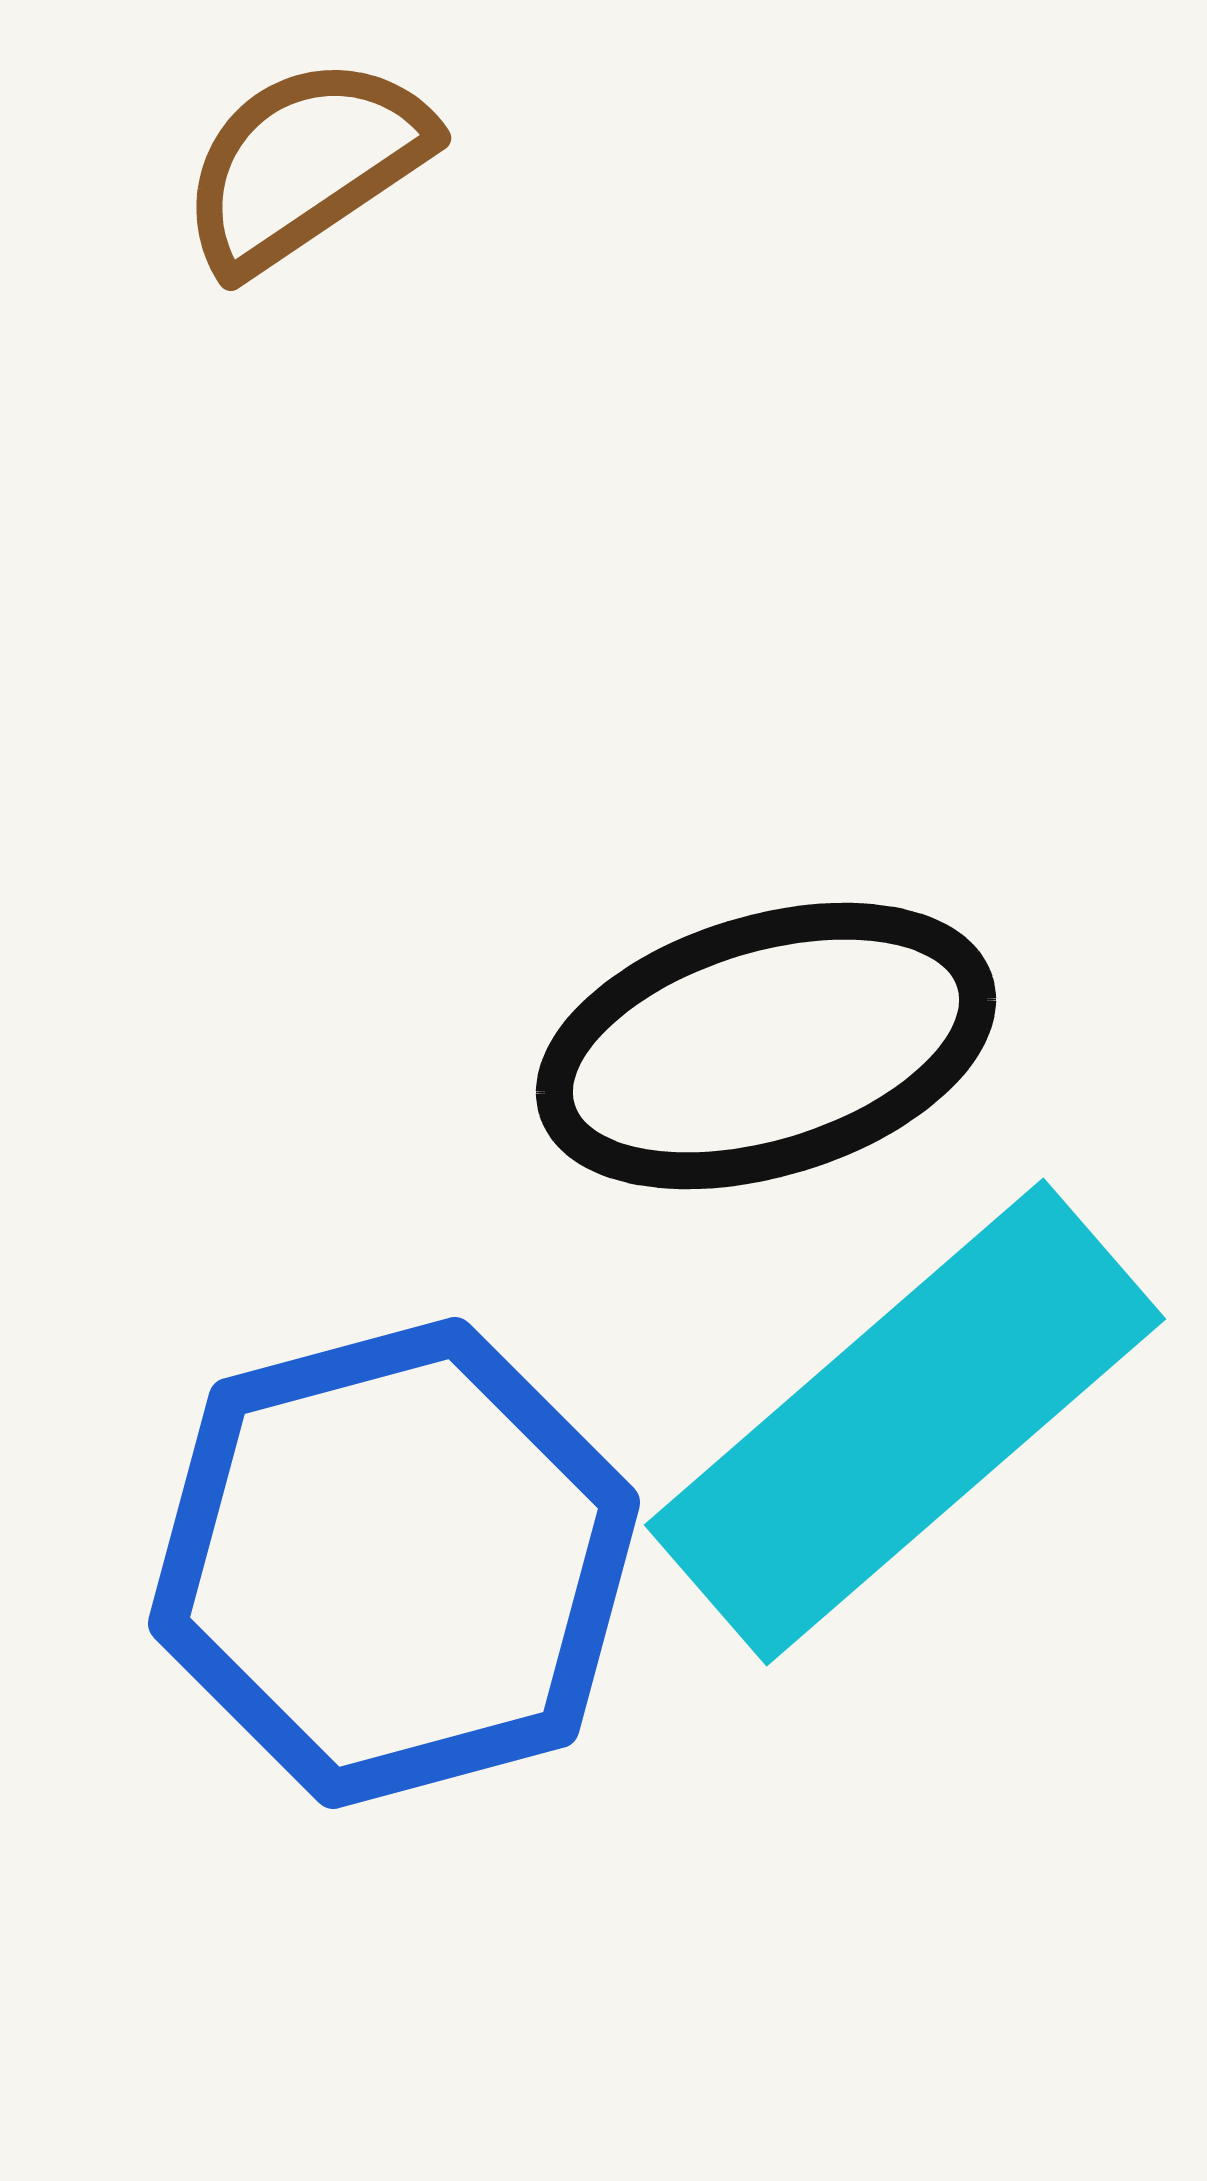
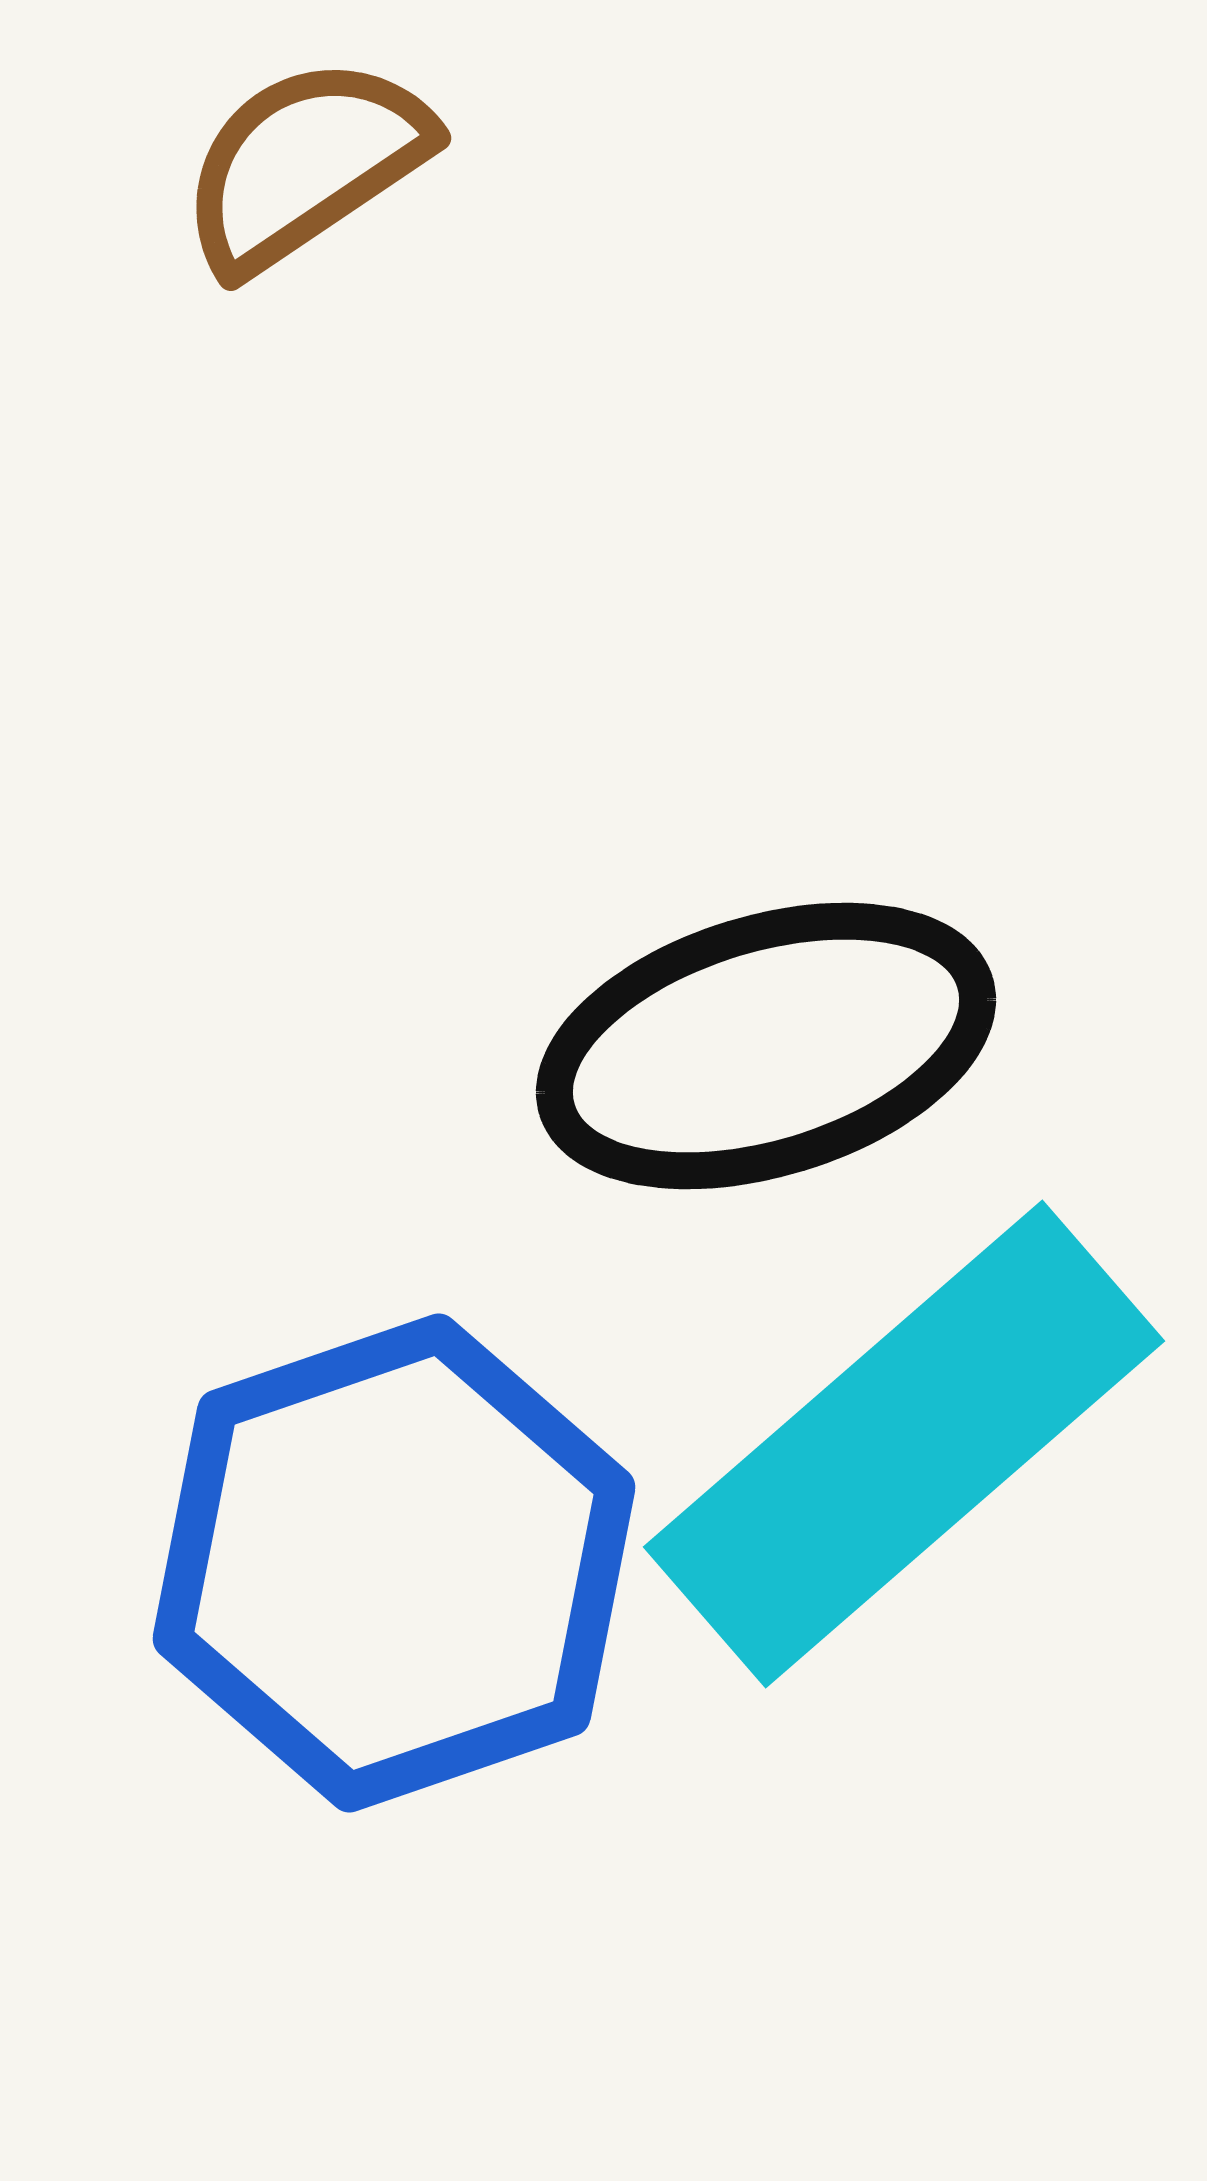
cyan rectangle: moved 1 px left, 22 px down
blue hexagon: rotated 4 degrees counterclockwise
